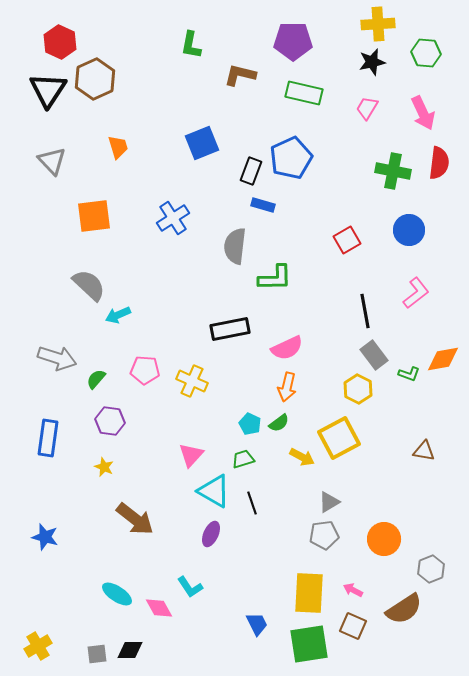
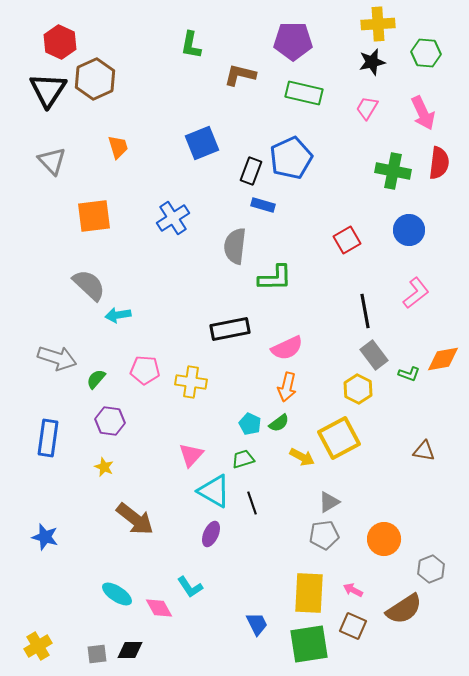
cyan arrow at (118, 315): rotated 15 degrees clockwise
yellow cross at (192, 381): moved 1 px left, 1 px down; rotated 16 degrees counterclockwise
